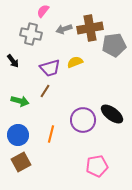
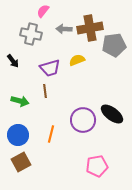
gray arrow: rotated 21 degrees clockwise
yellow semicircle: moved 2 px right, 2 px up
brown line: rotated 40 degrees counterclockwise
